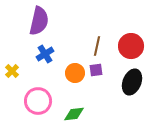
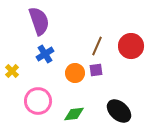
purple semicircle: rotated 32 degrees counterclockwise
brown line: rotated 12 degrees clockwise
black ellipse: moved 13 px left, 29 px down; rotated 70 degrees counterclockwise
